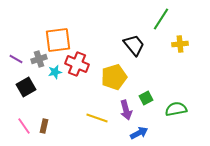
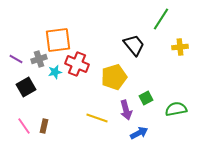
yellow cross: moved 3 px down
